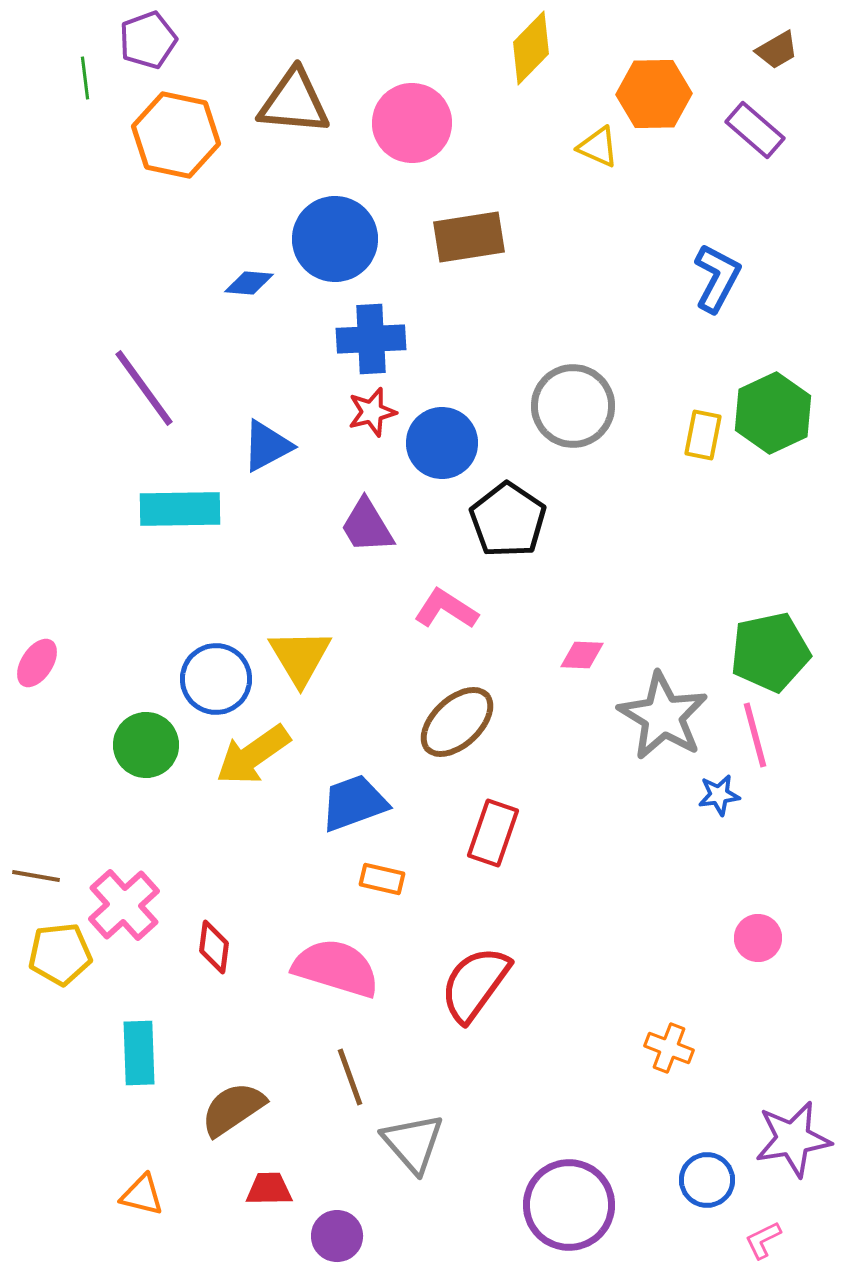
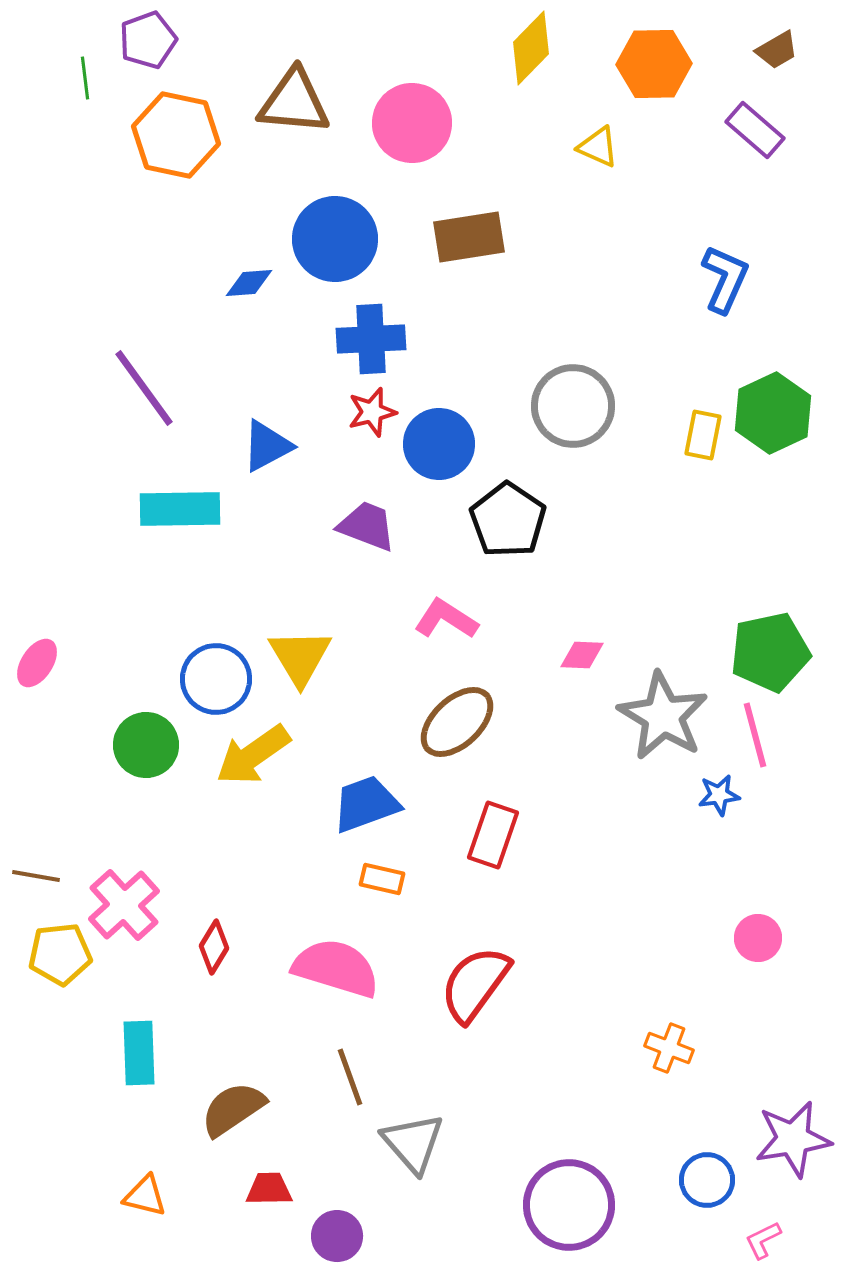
orange hexagon at (654, 94): moved 30 px up
blue L-shape at (717, 278): moved 8 px right, 1 px down; rotated 4 degrees counterclockwise
blue diamond at (249, 283): rotated 9 degrees counterclockwise
blue circle at (442, 443): moved 3 px left, 1 px down
purple trapezoid at (367, 526): rotated 142 degrees clockwise
pink L-shape at (446, 609): moved 10 px down
blue trapezoid at (354, 803): moved 12 px right, 1 px down
red rectangle at (493, 833): moved 2 px down
red diamond at (214, 947): rotated 24 degrees clockwise
orange triangle at (142, 1195): moved 3 px right, 1 px down
